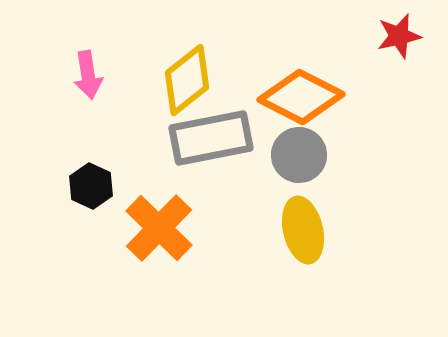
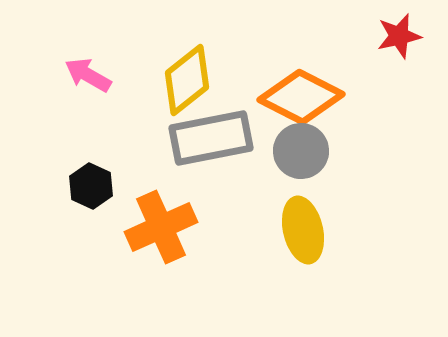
pink arrow: rotated 129 degrees clockwise
gray circle: moved 2 px right, 4 px up
orange cross: moved 2 px right, 1 px up; rotated 22 degrees clockwise
